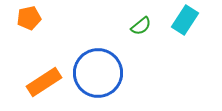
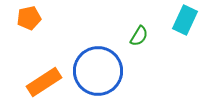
cyan rectangle: rotated 8 degrees counterclockwise
green semicircle: moved 2 px left, 10 px down; rotated 20 degrees counterclockwise
blue circle: moved 2 px up
